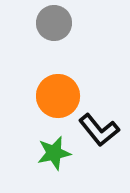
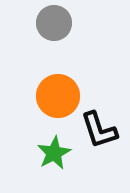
black L-shape: rotated 21 degrees clockwise
green star: rotated 16 degrees counterclockwise
